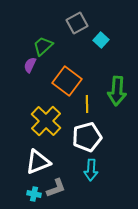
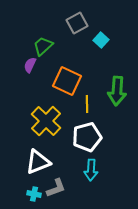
orange square: rotated 12 degrees counterclockwise
